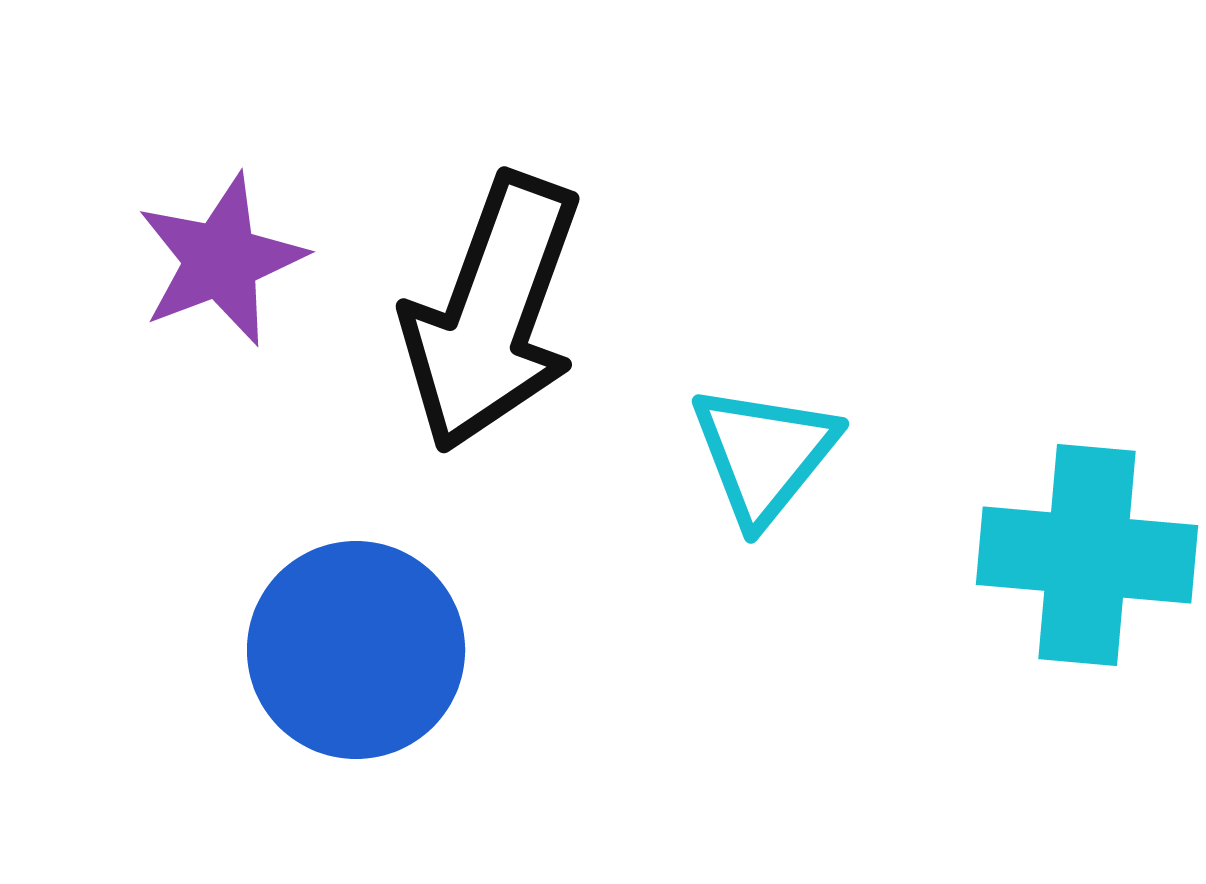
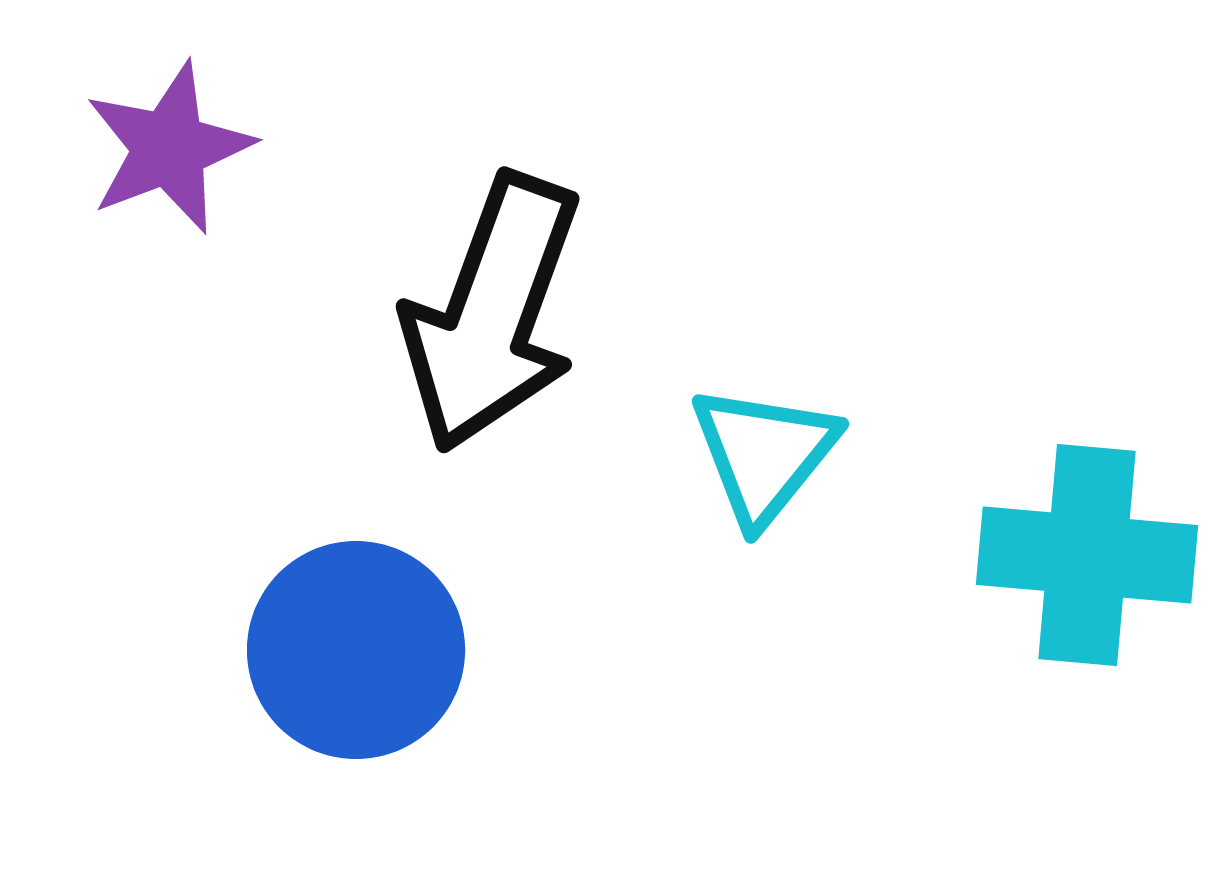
purple star: moved 52 px left, 112 px up
